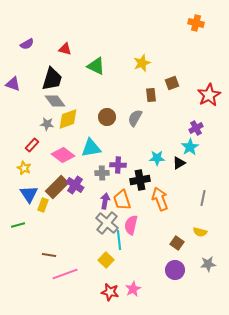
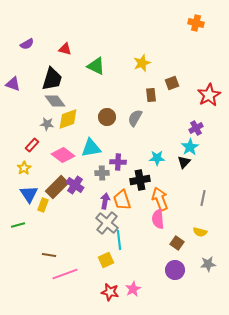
black triangle at (179, 163): moved 5 px right, 1 px up; rotated 16 degrees counterclockwise
purple cross at (118, 165): moved 3 px up
yellow star at (24, 168): rotated 16 degrees clockwise
pink semicircle at (131, 225): moved 27 px right, 6 px up; rotated 18 degrees counterclockwise
yellow square at (106, 260): rotated 21 degrees clockwise
